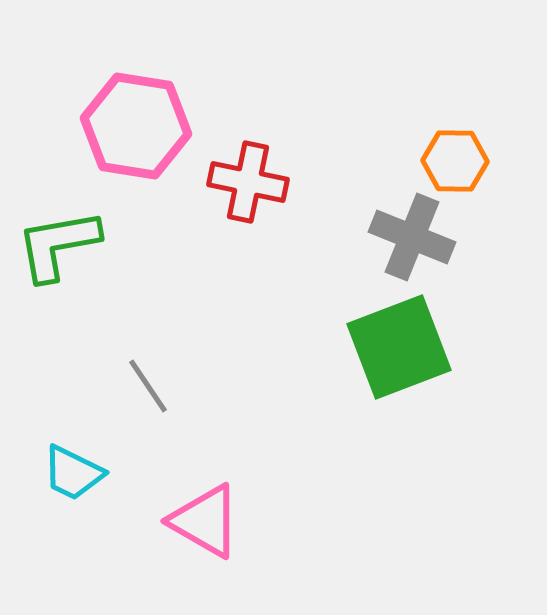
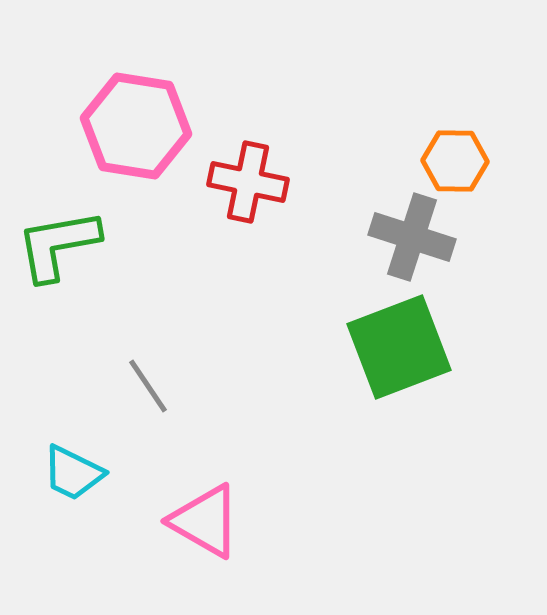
gray cross: rotated 4 degrees counterclockwise
